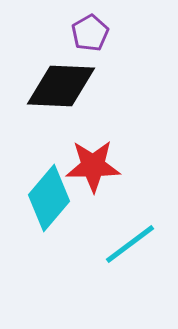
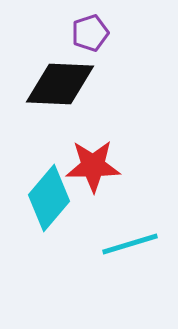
purple pentagon: rotated 12 degrees clockwise
black diamond: moved 1 px left, 2 px up
cyan line: rotated 20 degrees clockwise
